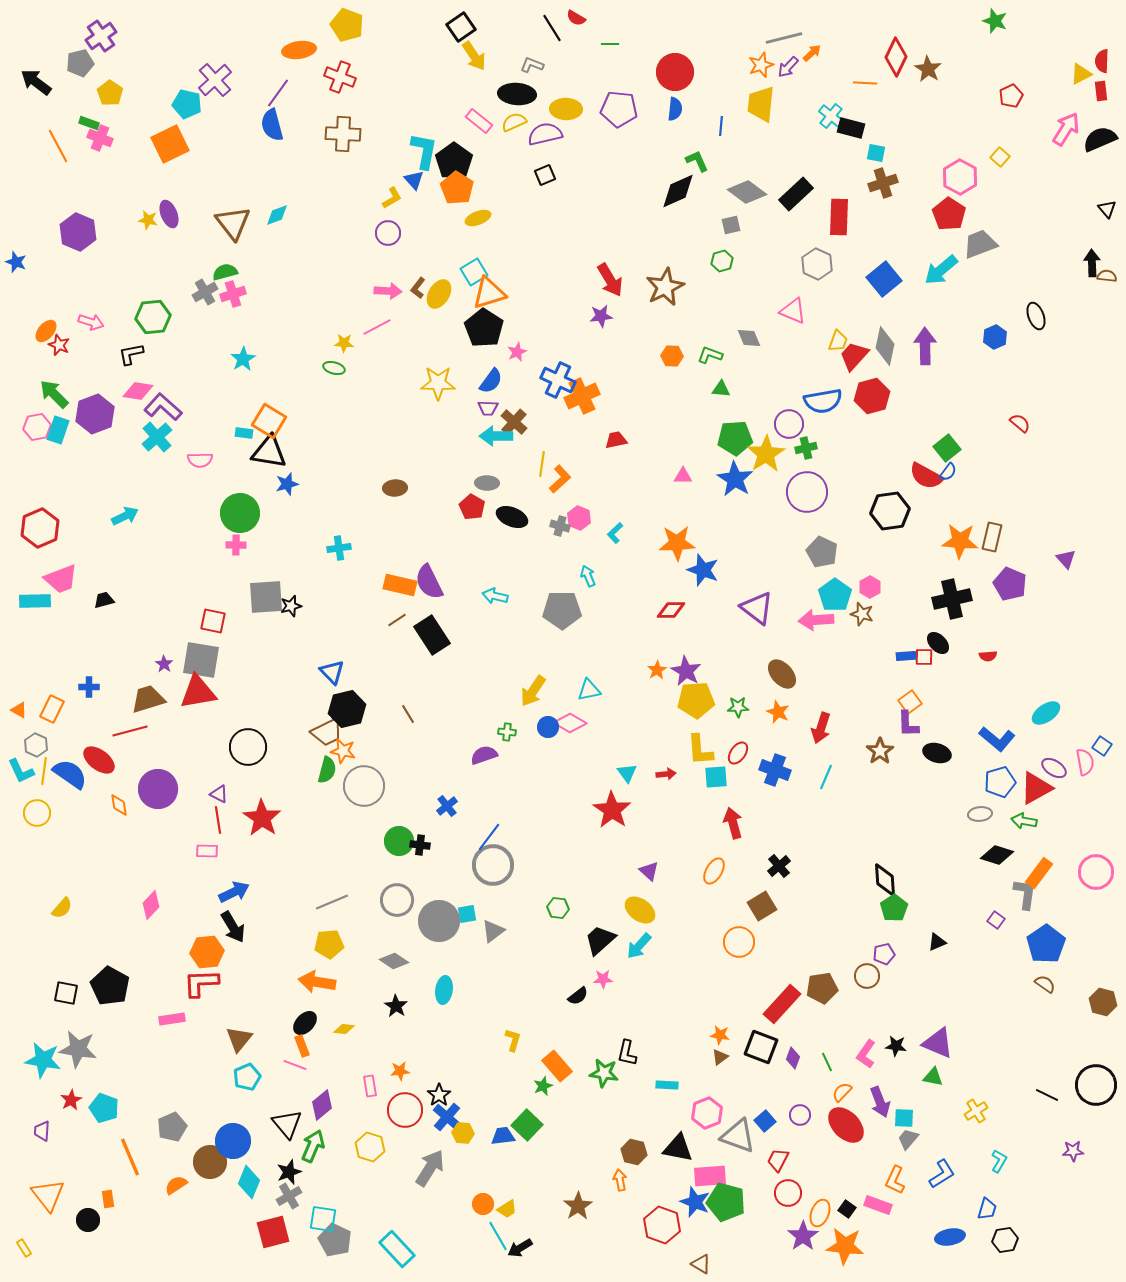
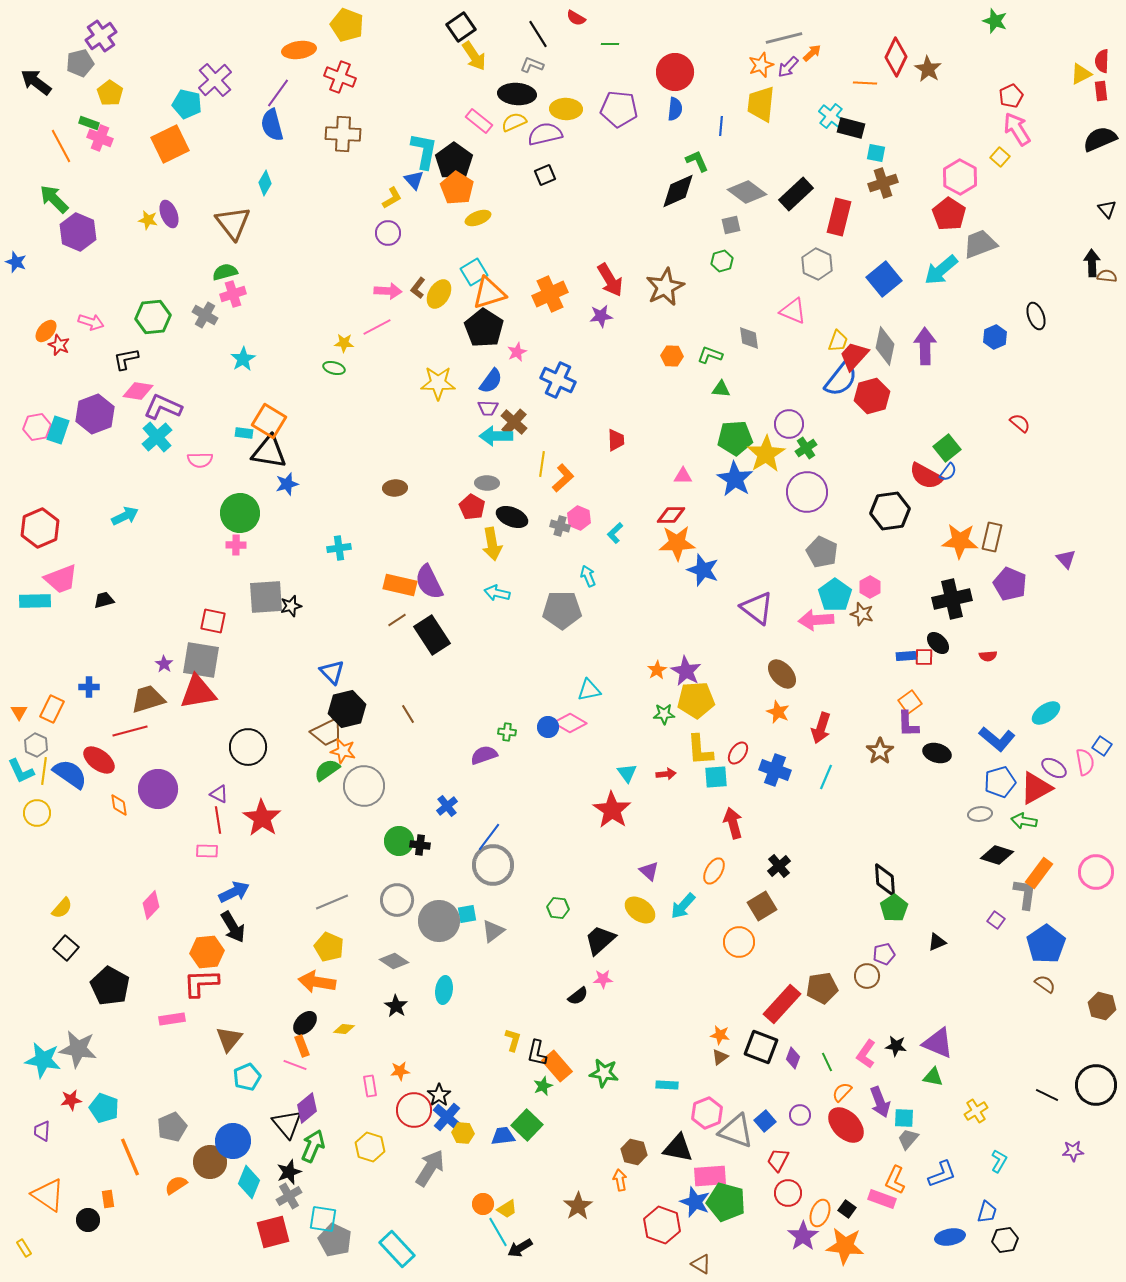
black line at (552, 28): moved 14 px left, 6 px down
pink arrow at (1066, 129): moved 49 px left; rotated 64 degrees counterclockwise
orange line at (58, 146): moved 3 px right
cyan diamond at (277, 215): moved 12 px left, 32 px up; rotated 40 degrees counterclockwise
red rectangle at (839, 217): rotated 12 degrees clockwise
gray cross at (205, 292): moved 23 px down; rotated 30 degrees counterclockwise
gray diamond at (749, 338): rotated 15 degrees clockwise
black L-shape at (131, 354): moved 5 px left, 5 px down
green arrow at (54, 394): moved 195 px up
orange cross at (582, 396): moved 32 px left, 102 px up
blue semicircle at (823, 401): moved 18 px right, 22 px up; rotated 42 degrees counterclockwise
purple L-shape at (163, 407): rotated 18 degrees counterclockwise
red trapezoid at (616, 440): rotated 100 degrees clockwise
green cross at (806, 448): rotated 20 degrees counterclockwise
orange L-shape at (560, 479): moved 3 px right, 1 px up
cyan arrow at (495, 596): moved 2 px right, 3 px up
red diamond at (671, 610): moved 95 px up
yellow arrow at (533, 691): moved 41 px left, 147 px up; rotated 44 degrees counterclockwise
green star at (738, 707): moved 74 px left, 7 px down
orange triangle at (19, 710): moved 2 px down; rotated 30 degrees clockwise
green semicircle at (327, 770): rotated 140 degrees counterclockwise
yellow pentagon at (329, 944): moved 3 px down; rotated 28 degrees clockwise
cyan arrow at (639, 946): moved 44 px right, 40 px up
black square at (66, 993): moved 45 px up; rotated 30 degrees clockwise
brown hexagon at (1103, 1002): moved 1 px left, 4 px down
brown triangle at (239, 1039): moved 10 px left
black L-shape at (627, 1053): moved 90 px left
red star at (71, 1100): rotated 20 degrees clockwise
purple diamond at (322, 1105): moved 15 px left, 3 px down
red circle at (405, 1110): moved 9 px right
gray triangle at (738, 1136): moved 2 px left, 5 px up
blue L-shape at (942, 1174): rotated 12 degrees clockwise
orange triangle at (48, 1195): rotated 18 degrees counterclockwise
pink rectangle at (878, 1205): moved 4 px right, 6 px up
blue trapezoid at (987, 1209): moved 3 px down
cyan line at (498, 1236): moved 4 px up
